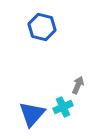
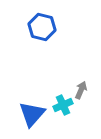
gray arrow: moved 3 px right, 5 px down
cyan cross: moved 2 px up
